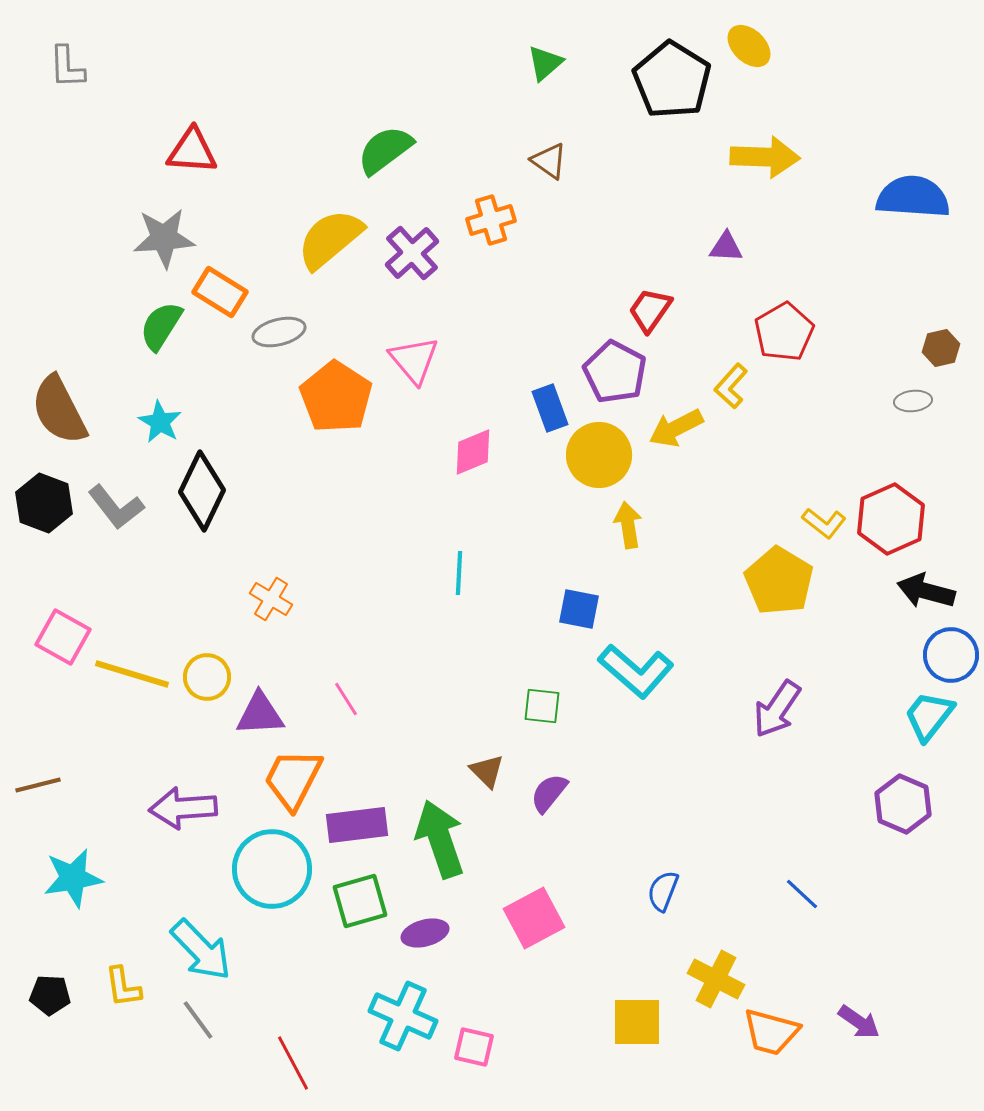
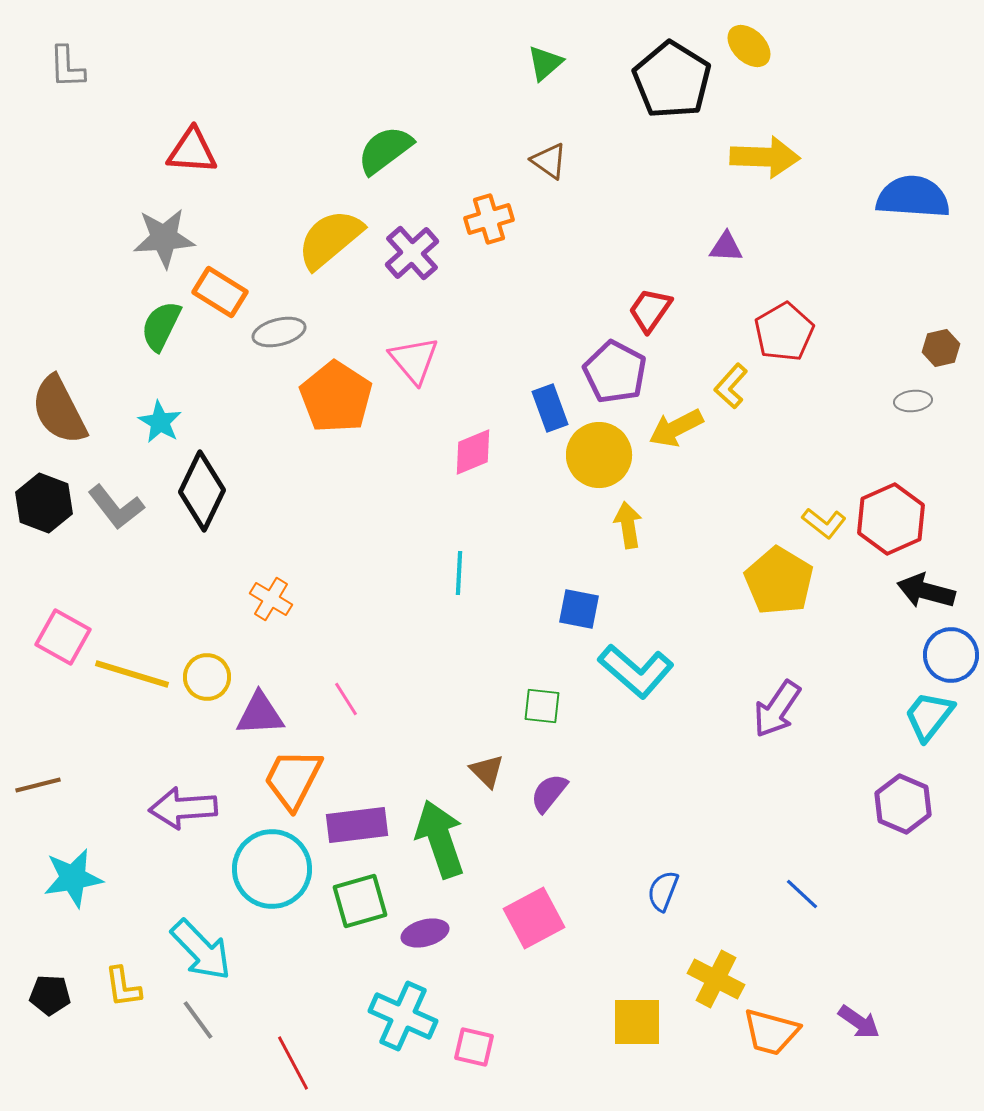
orange cross at (491, 220): moved 2 px left, 1 px up
green semicircle at (161, 326): rotated 6 degrees counterclockwise
